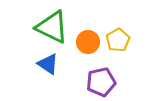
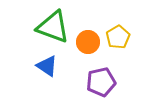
green triangle: moved 1 px right; rotated 6 degrees counterclockwise
yellow pentagon: moved 3 px up
blue triangle: moved 1 px left, 2 px down
